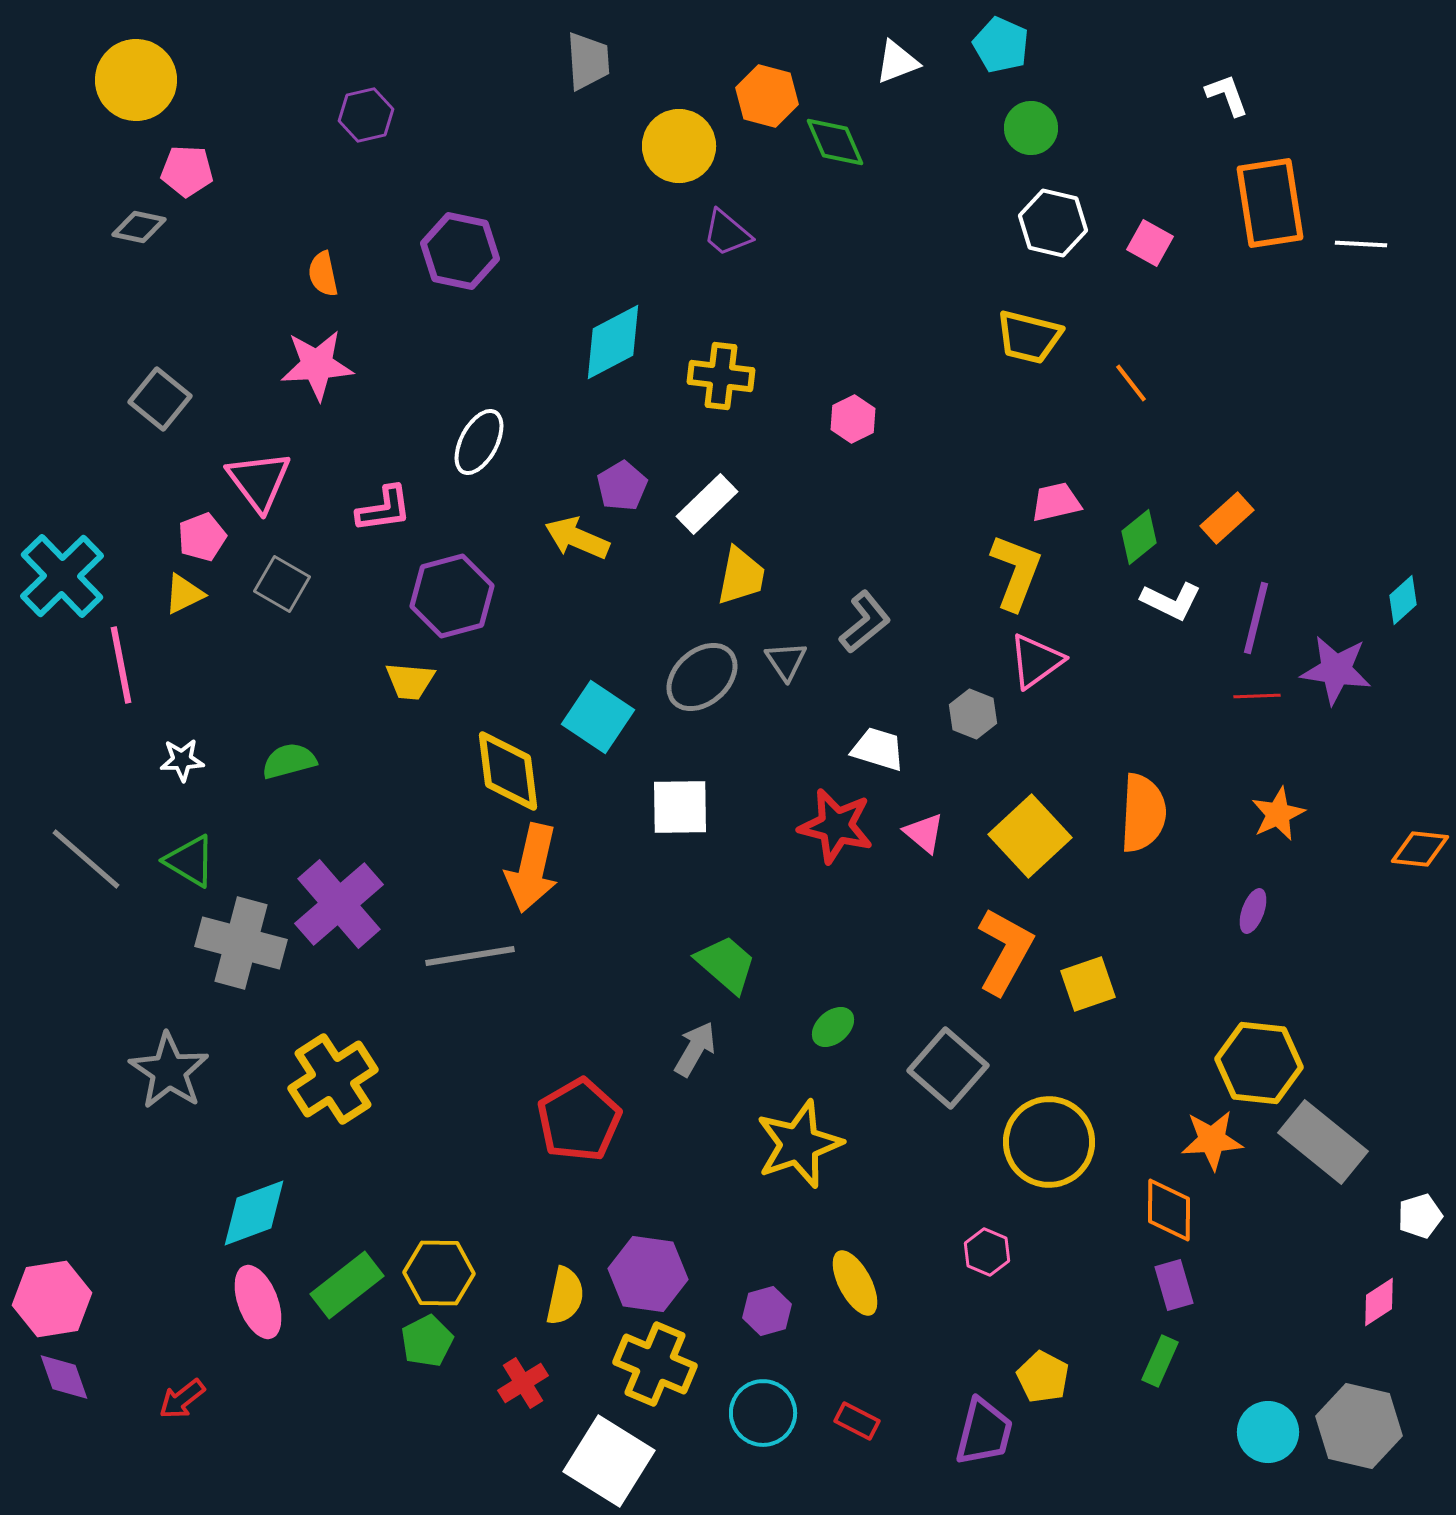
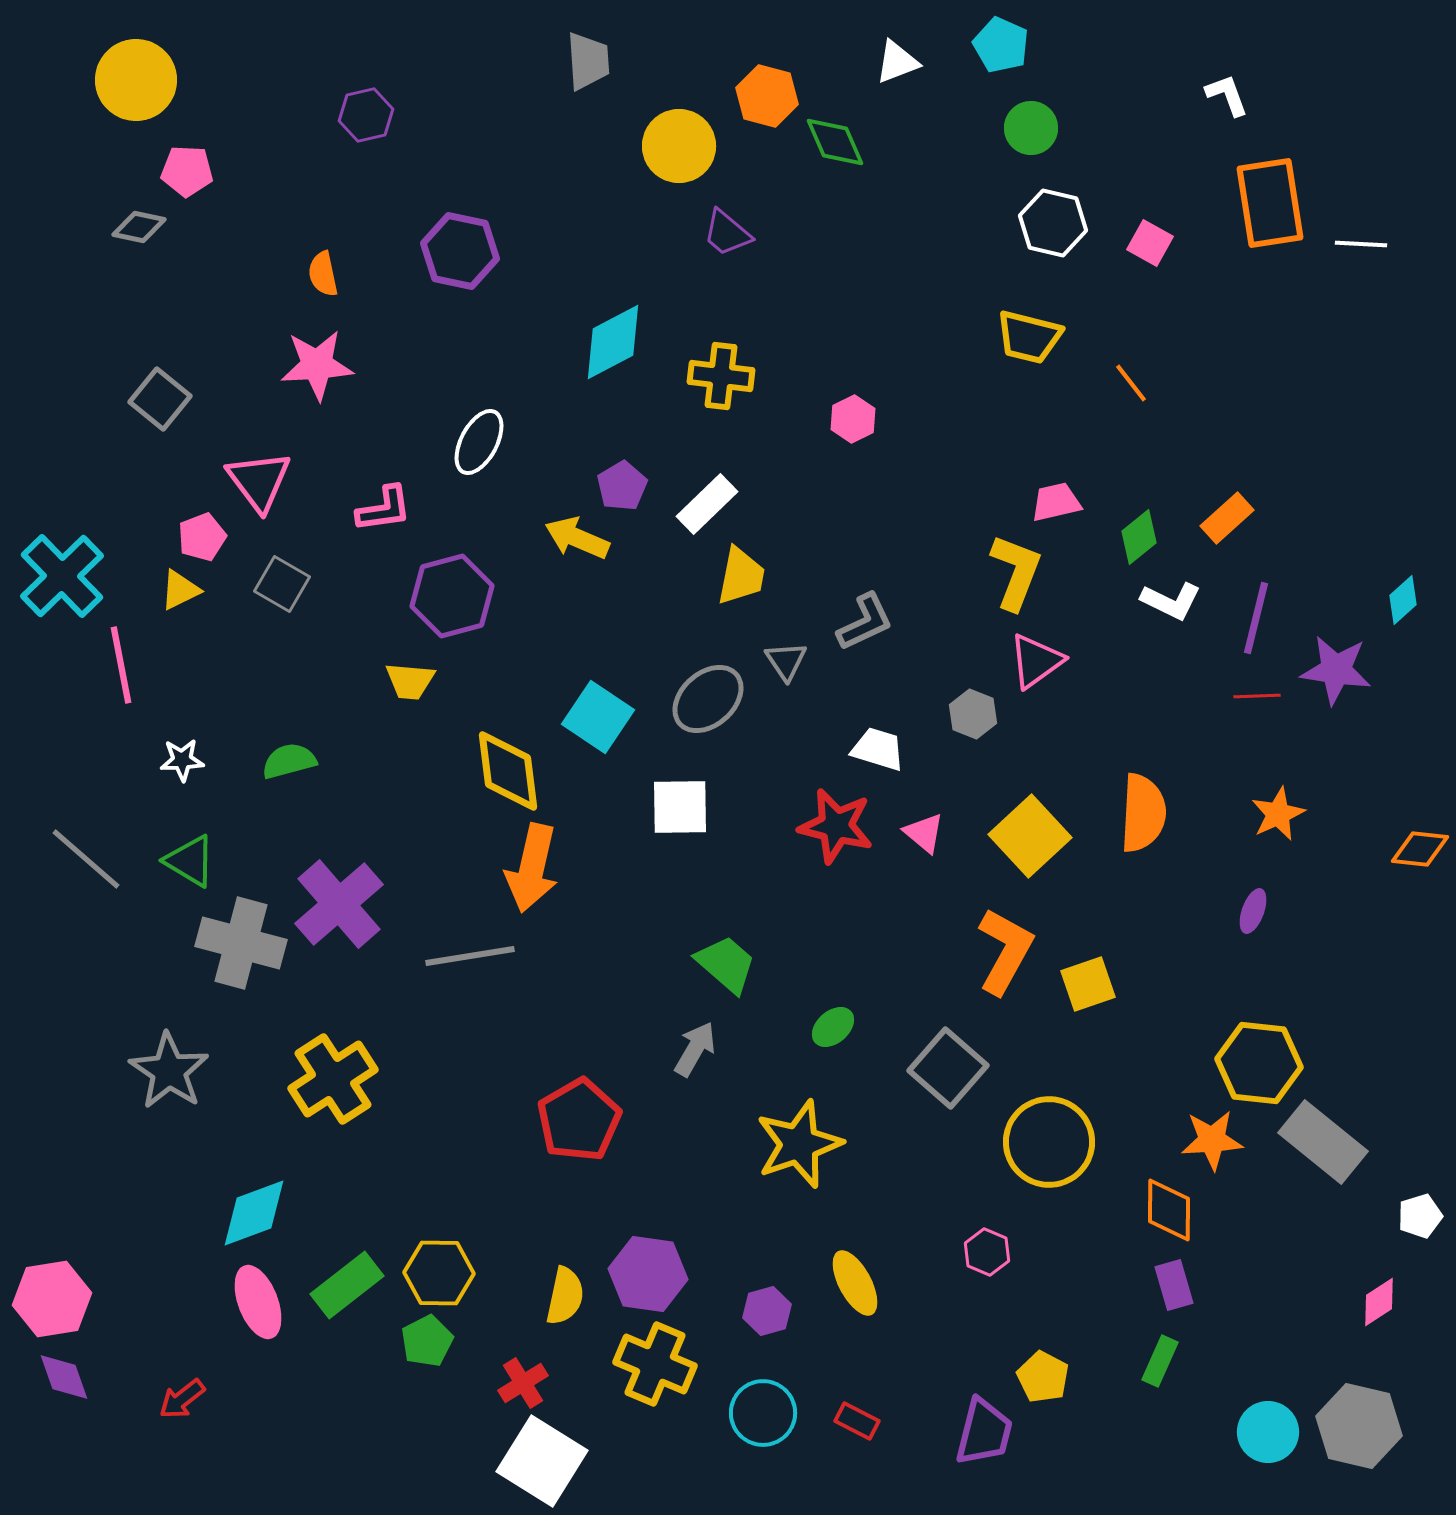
yellow triangle at (184, 594): moved 4 px left, 4 px up
gray L-shape at (865, 622): rotated 14 degrees clockwise
gray ellipse at (702, 677): moved 6 px right, 22 px down
white square at (609, 1461): moved 67 px left
